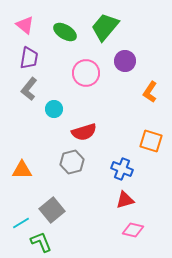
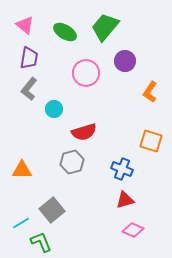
pink diamond: rotated 10 degrees clockwise
